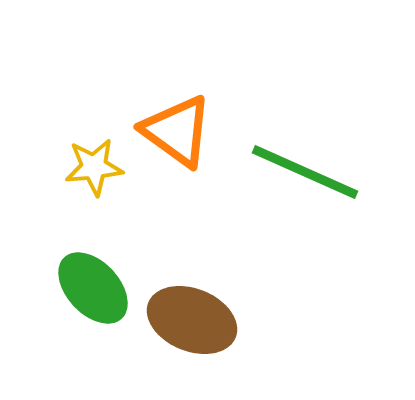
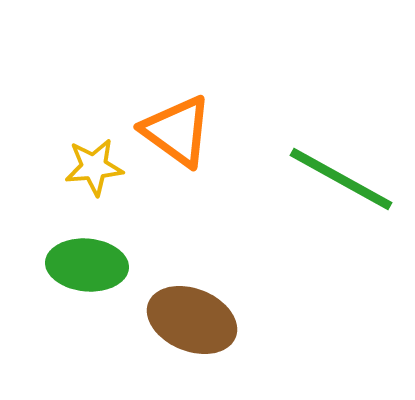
green line: moved 36 px right, 7 px down; rotated 5 degrees clockwise
green ellipse: moved 6 px left, 23 px up; rotated 42 degrees counterclockwise
